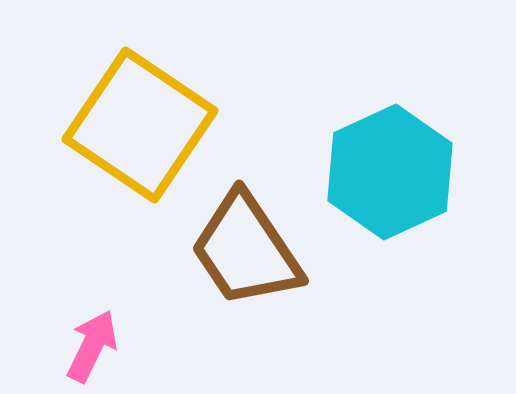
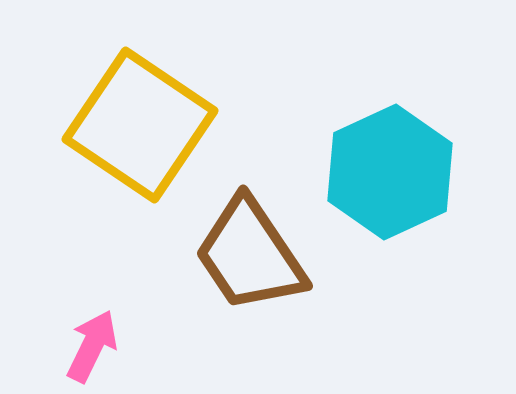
brown trapezoid: moved 4 px right, 5 px down
